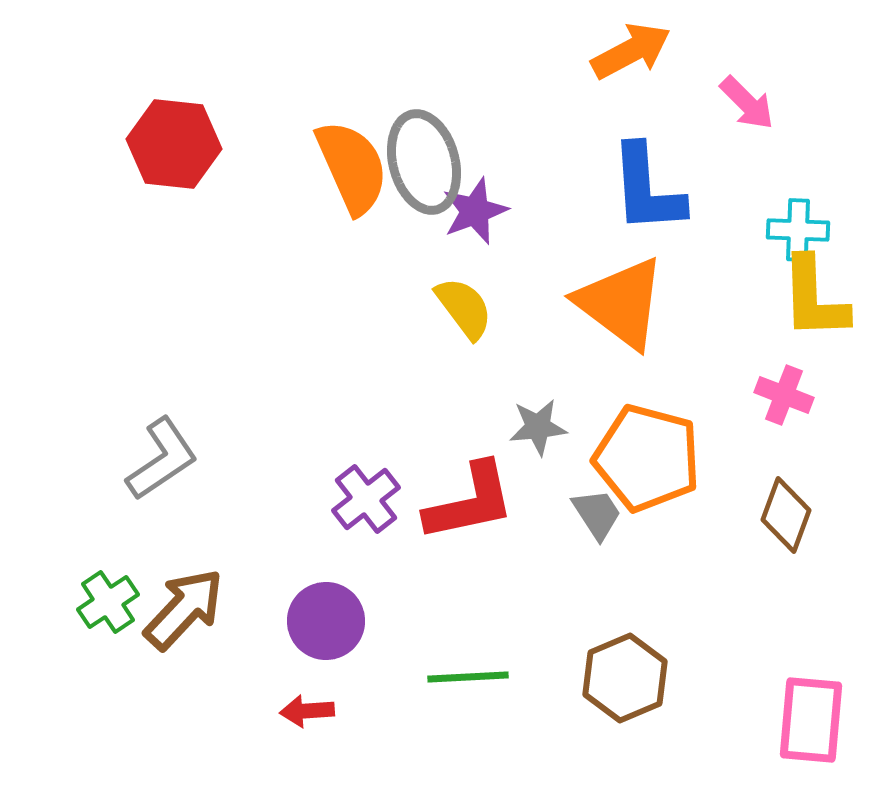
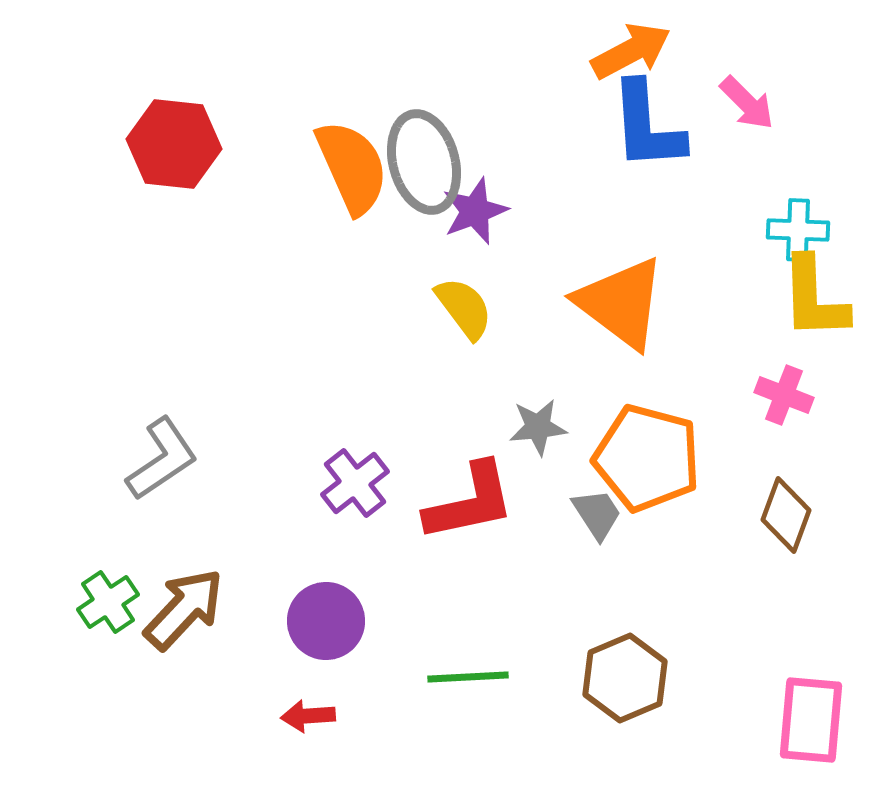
blue L-shape: moved 63 px up
purple cross: moved 11 px left, 16 px up
red arrow: moved 1 px right, 5 px down
